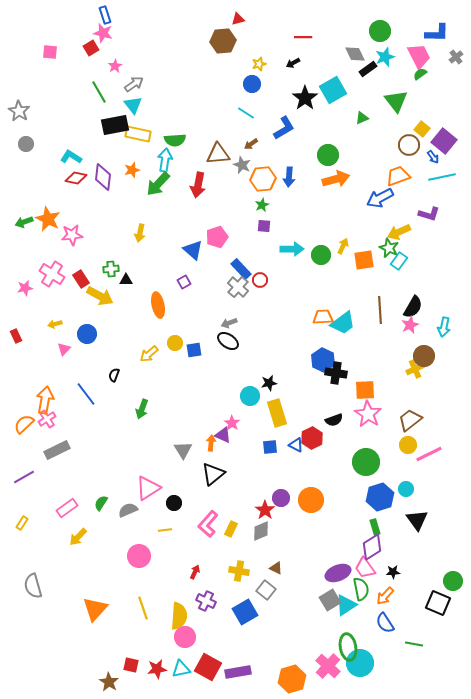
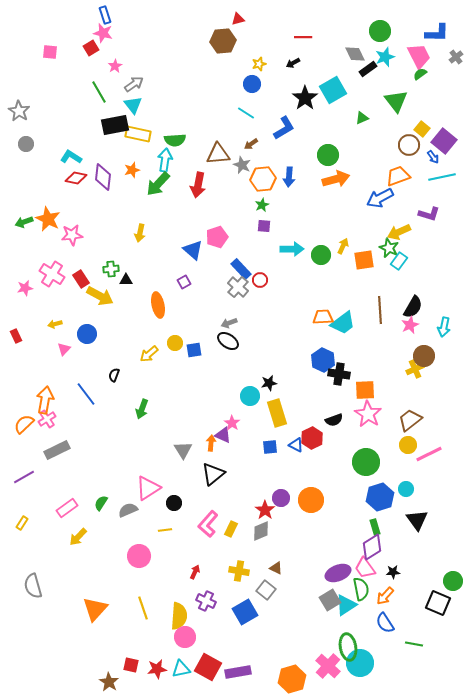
black cross at (336, 373): moved 3 px right, 1 px down
